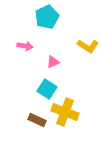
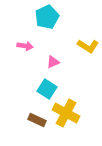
yellow cross: moved 1 px right, 1 px down; rotated 8 degrees clockwise
